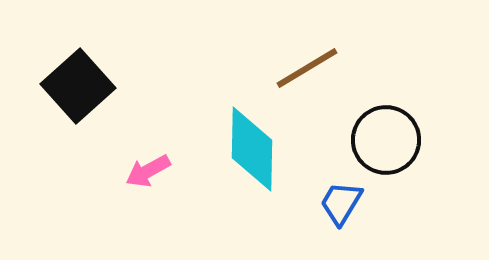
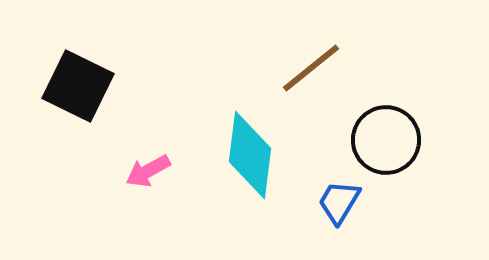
brown line: moved 4 px right; rotated 8 degrees counterclockwise
black square: rotated 22 degrees counterclockwise
cyan diamond: moved 2 px left, 6 px down; rotated 6 degrees clockwise
blue trapezoid: moved 2 px left, 1 px up
